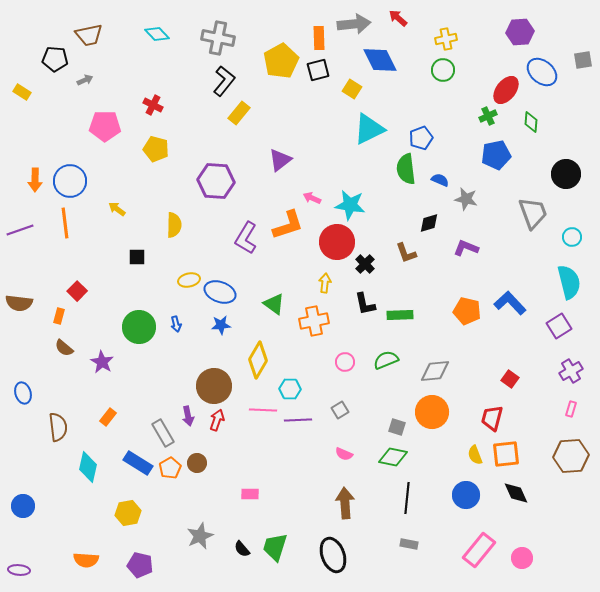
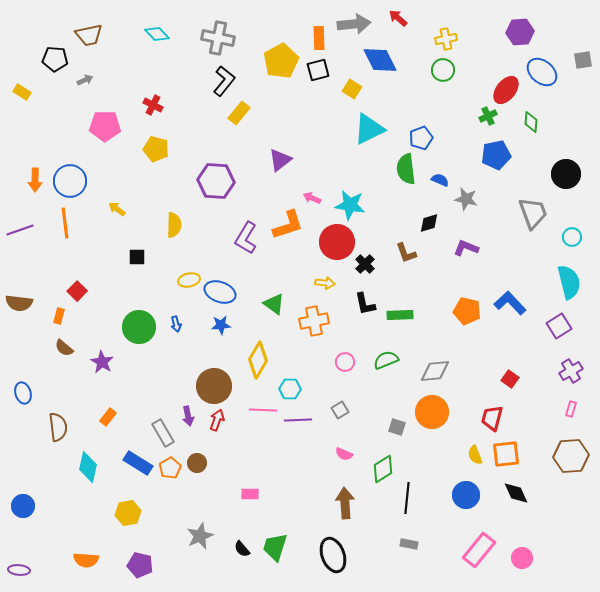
yellow arrow at (325, 283): rotated 90 degrees clockwise
green diamond at (393, 457): moved 10 px left, 12 px down; rotated 44 degrees counterclockwise
